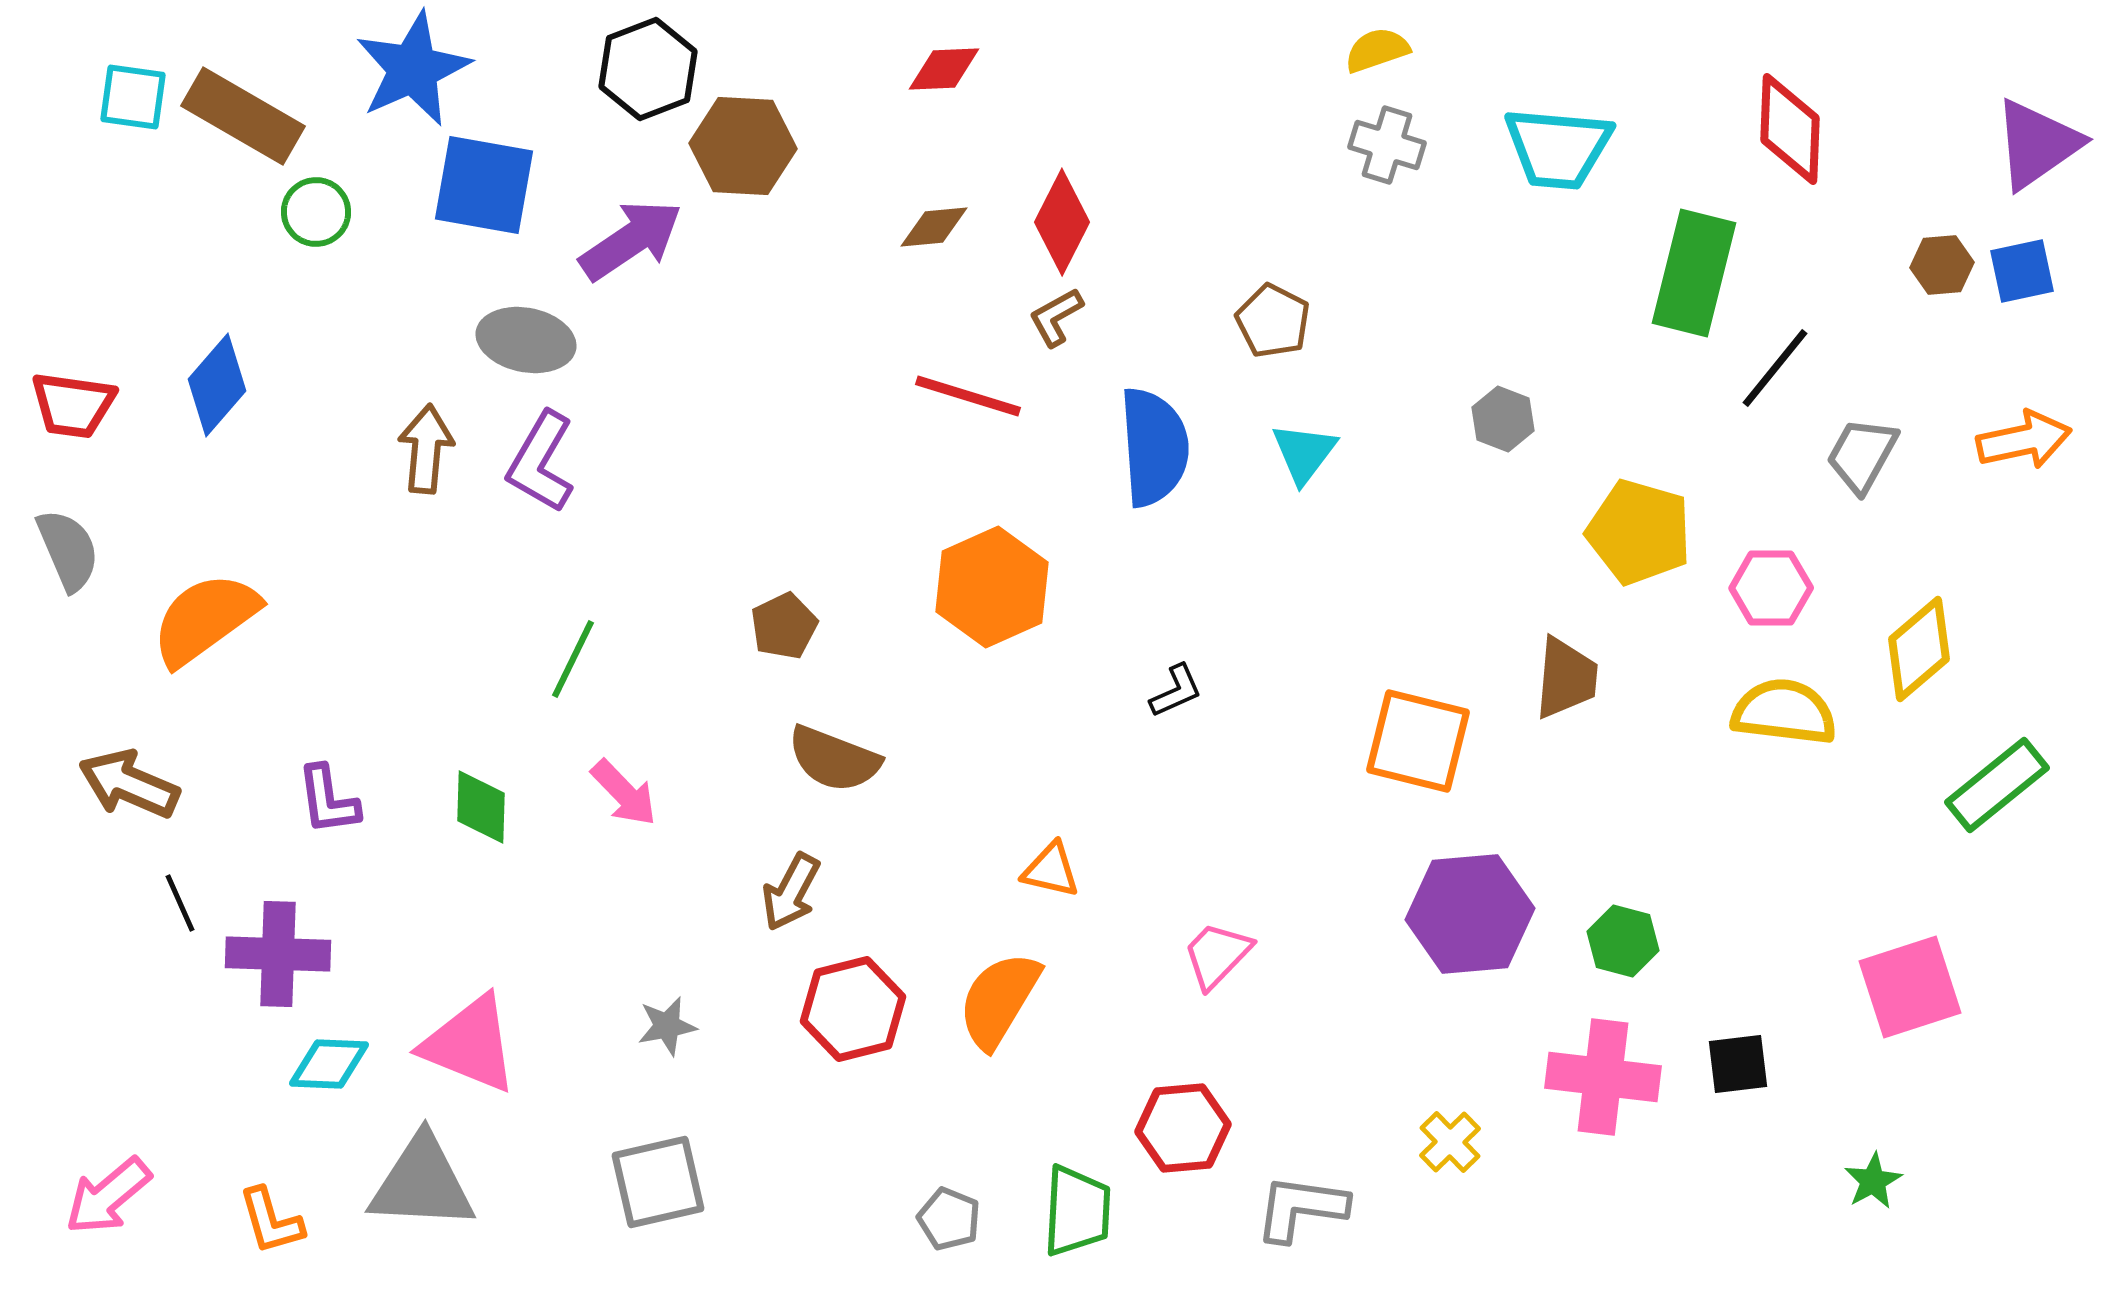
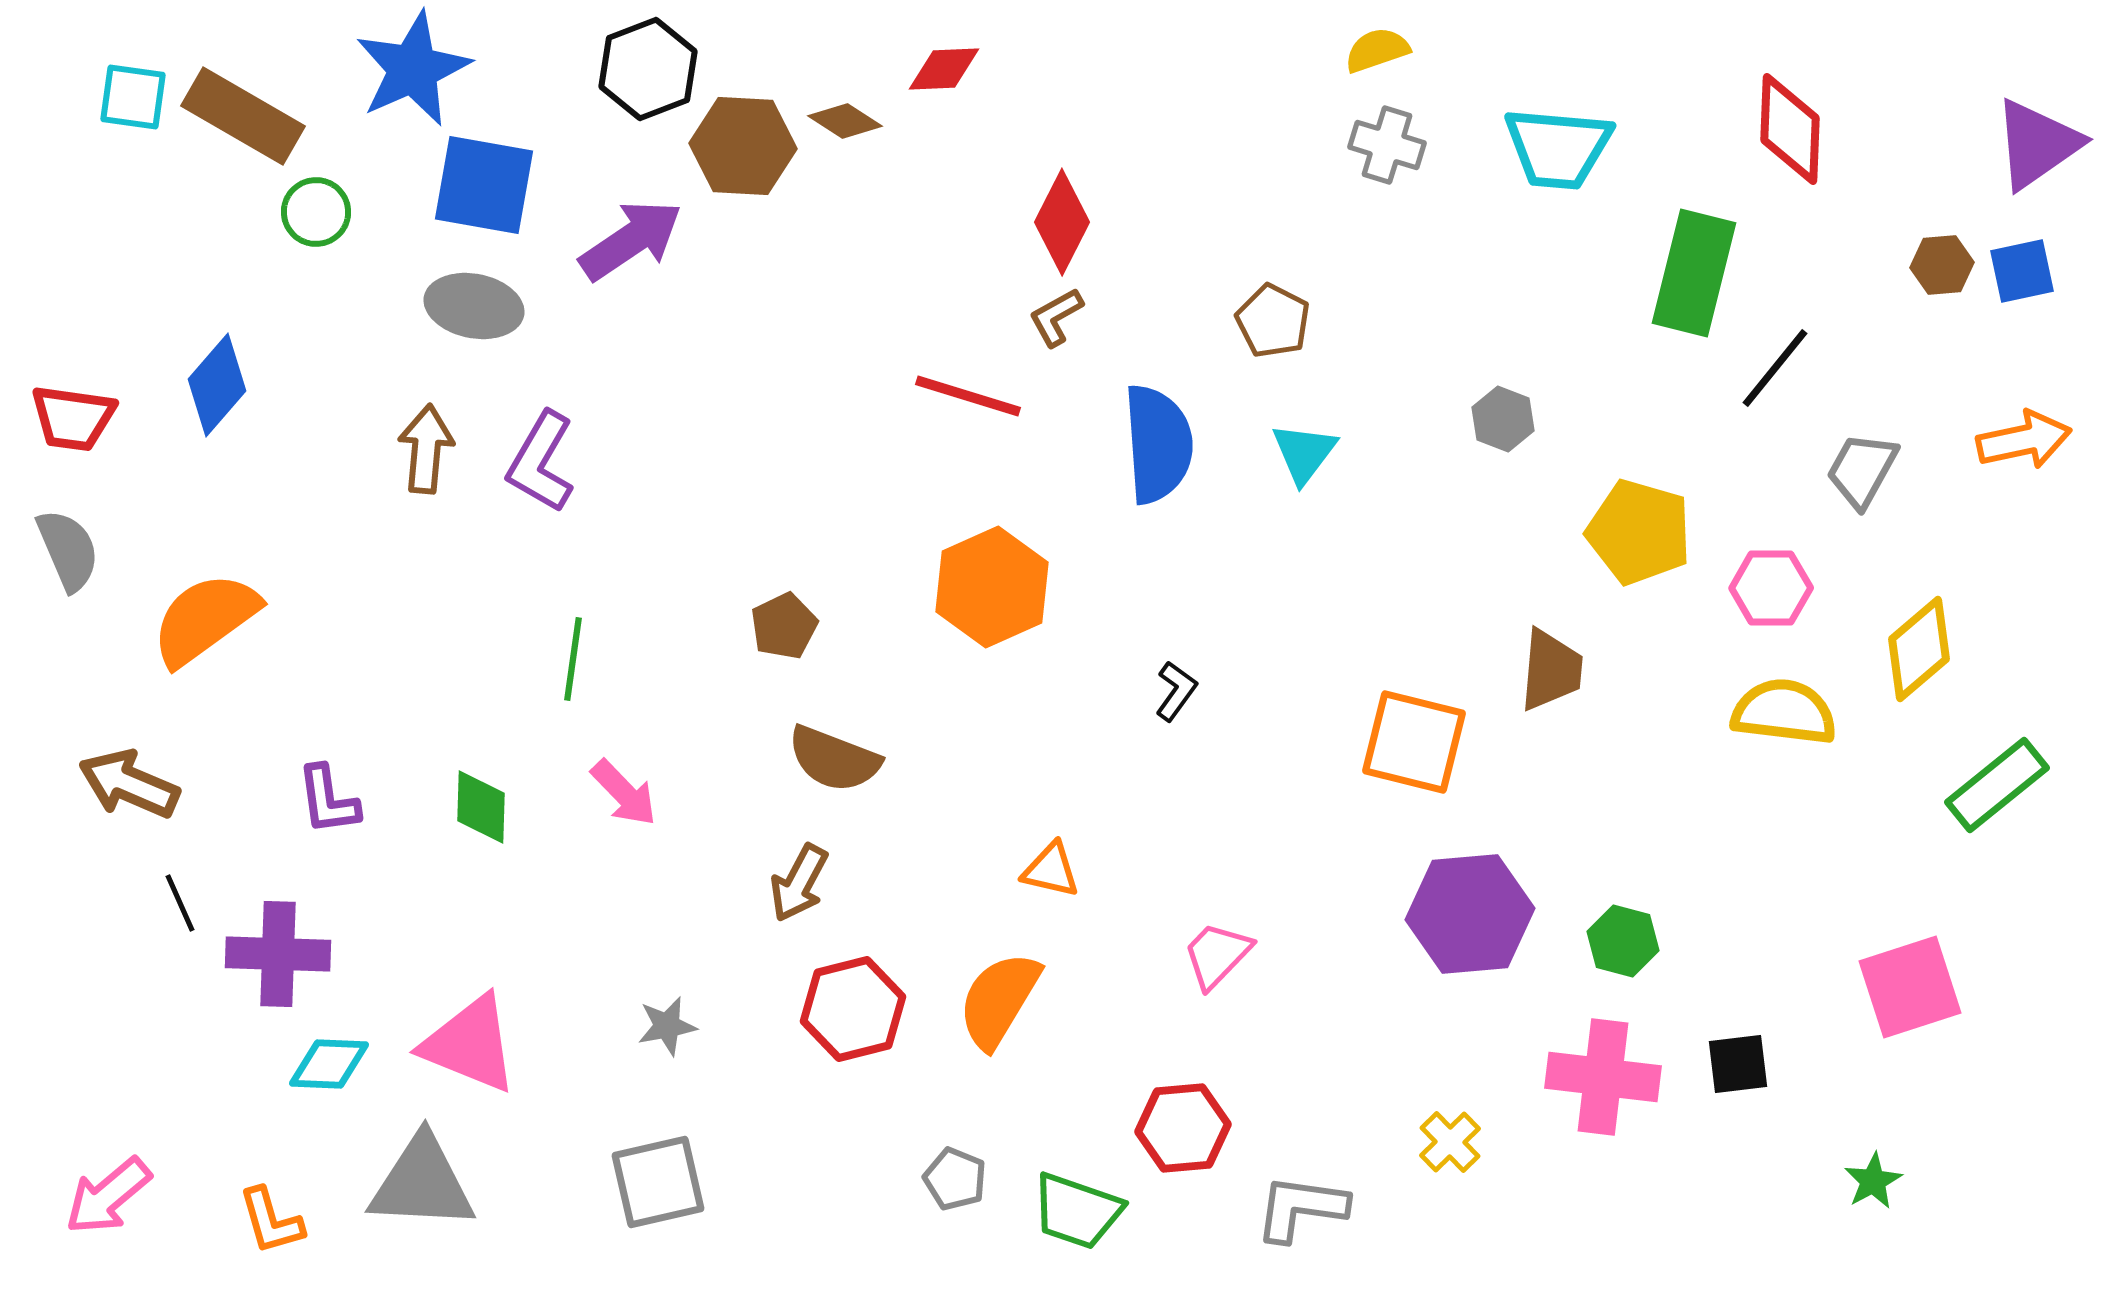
brown diamond at (934, 227): moved 89 px left, 106 px up; rotated 38 degrees clockwise
gray ellipse at (526, 340): moved 52 px left, 34 px up
red trapezoid at (73, 405): moved 13 px down
blue semicircle at (1154, 447): moved 4 px right, 3 px up
gray trapezoid at (1862, 455): moved 15 px down
green line at (573, 659): rotated 18 degrees counterclockwise
brown trapezoid at (1566, 678): moved 15 px left, 8 px up
black L-shape at (1176, 691): rotated 30 degrees counterclockwise
orange square at (1418, 741): moved 4 px left, 1 px down
brown arrow at (791, 892): moved 8 px right, 9 px up
green trapezoid at (1077, 1211): rotated 106 degrees clockwise
gray pentagon at (949, 1219): moved 6 px right, 40 px up
